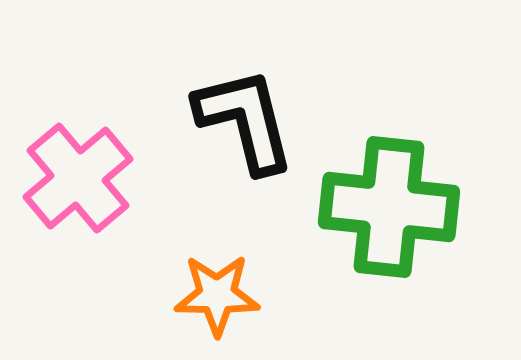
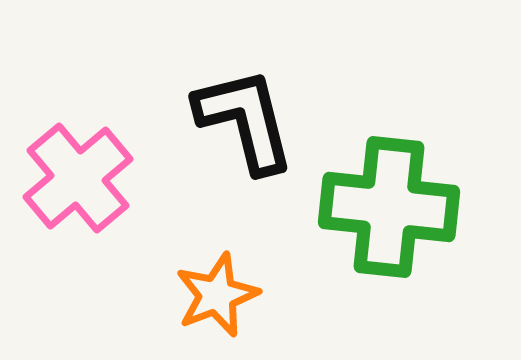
orange star: rotated 22 degrees counterclockwise
